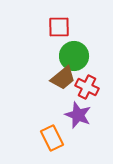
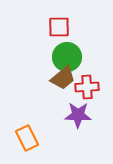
green circle: moved 7 px left, 1 px down
red cross: rotated 30 degrees counterclockwise
purple star: rotated 20 degrees counterclockwise
orange rectangle: moved 25 px left
